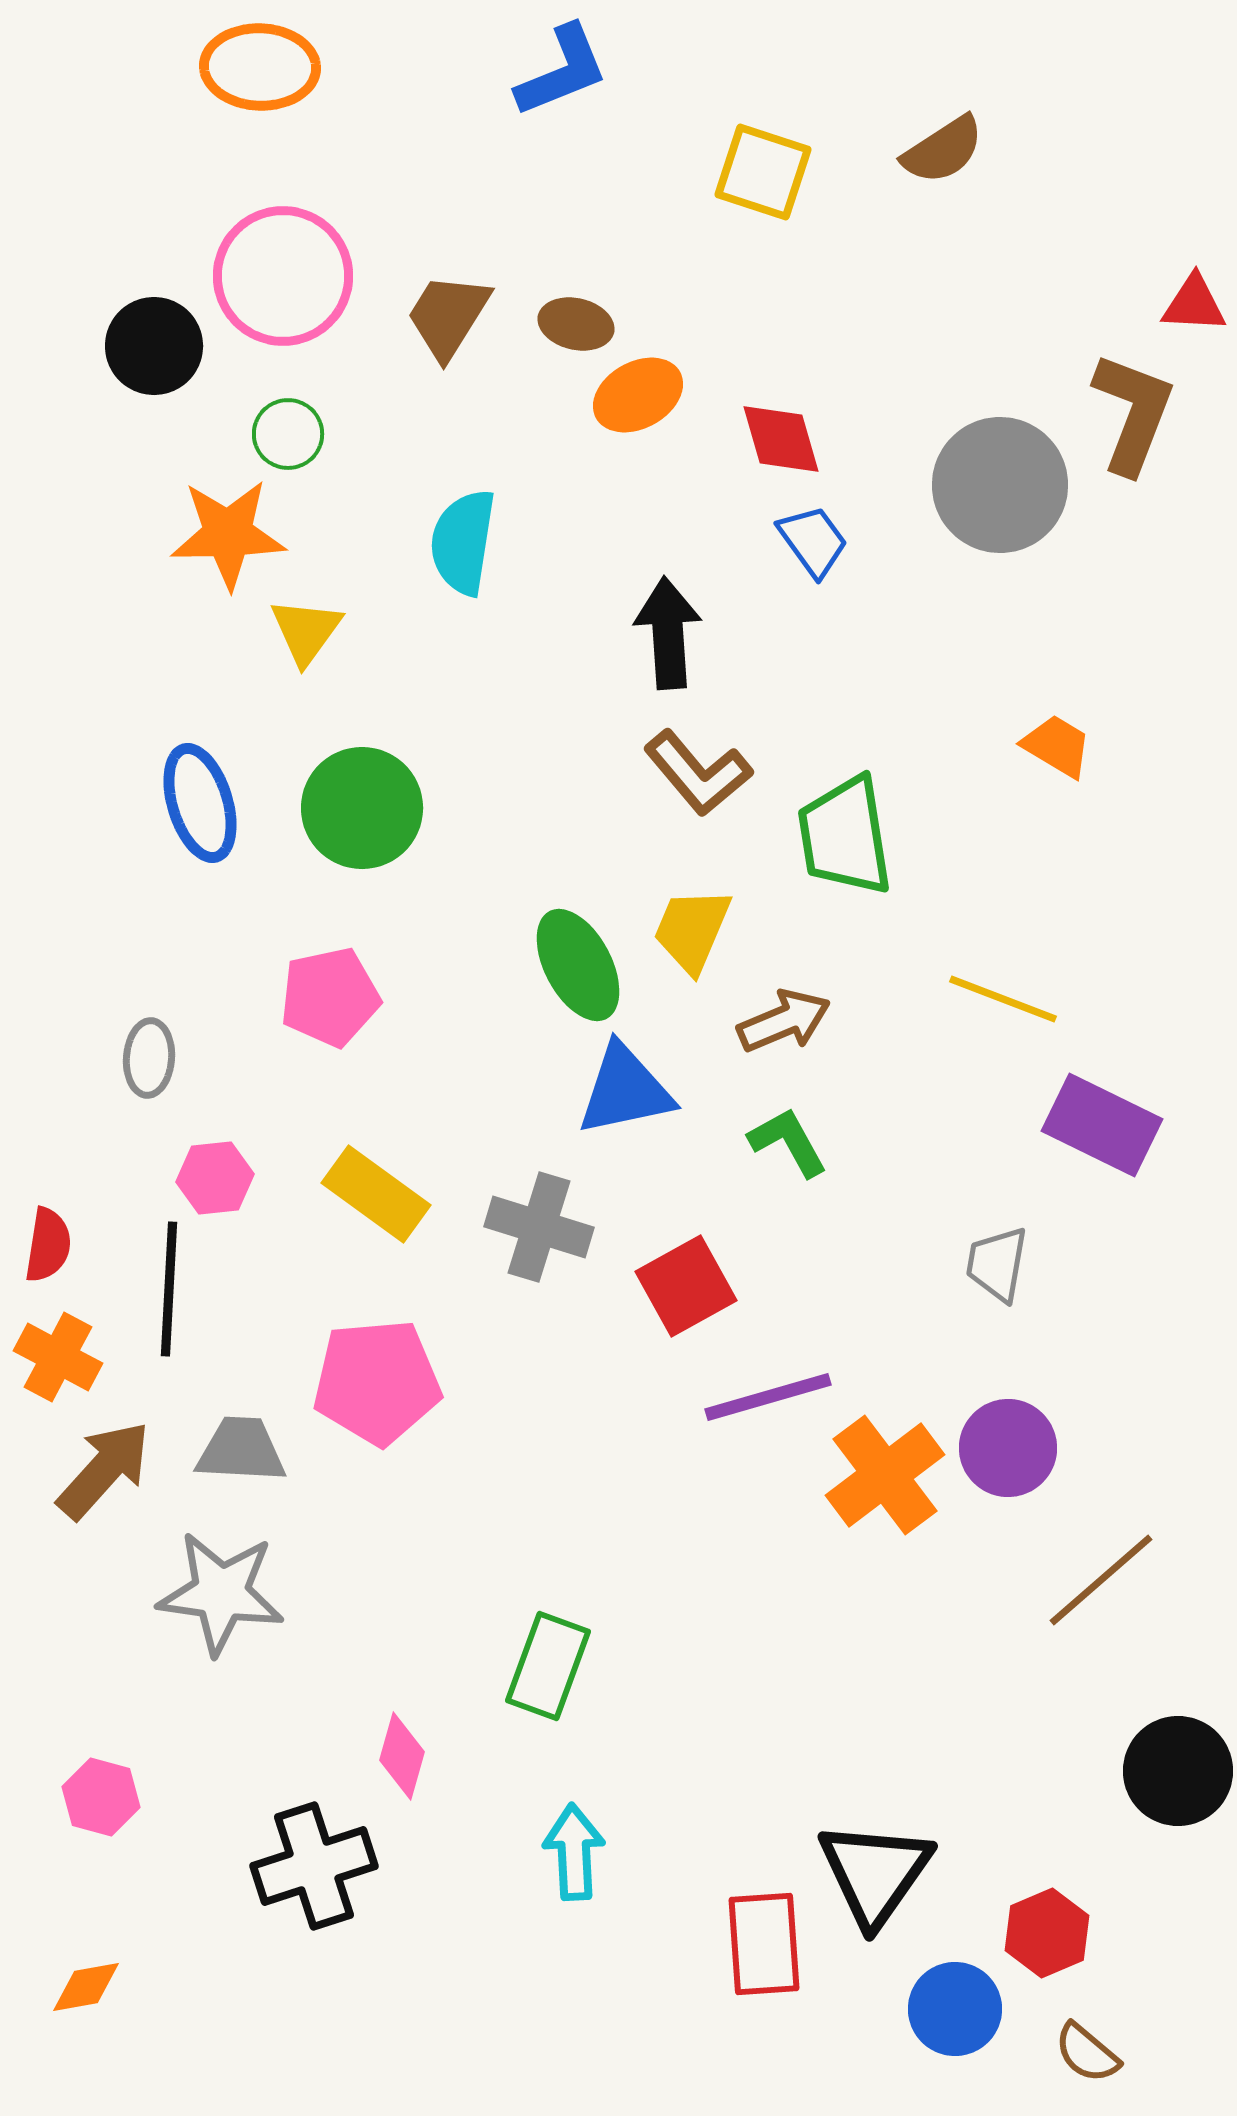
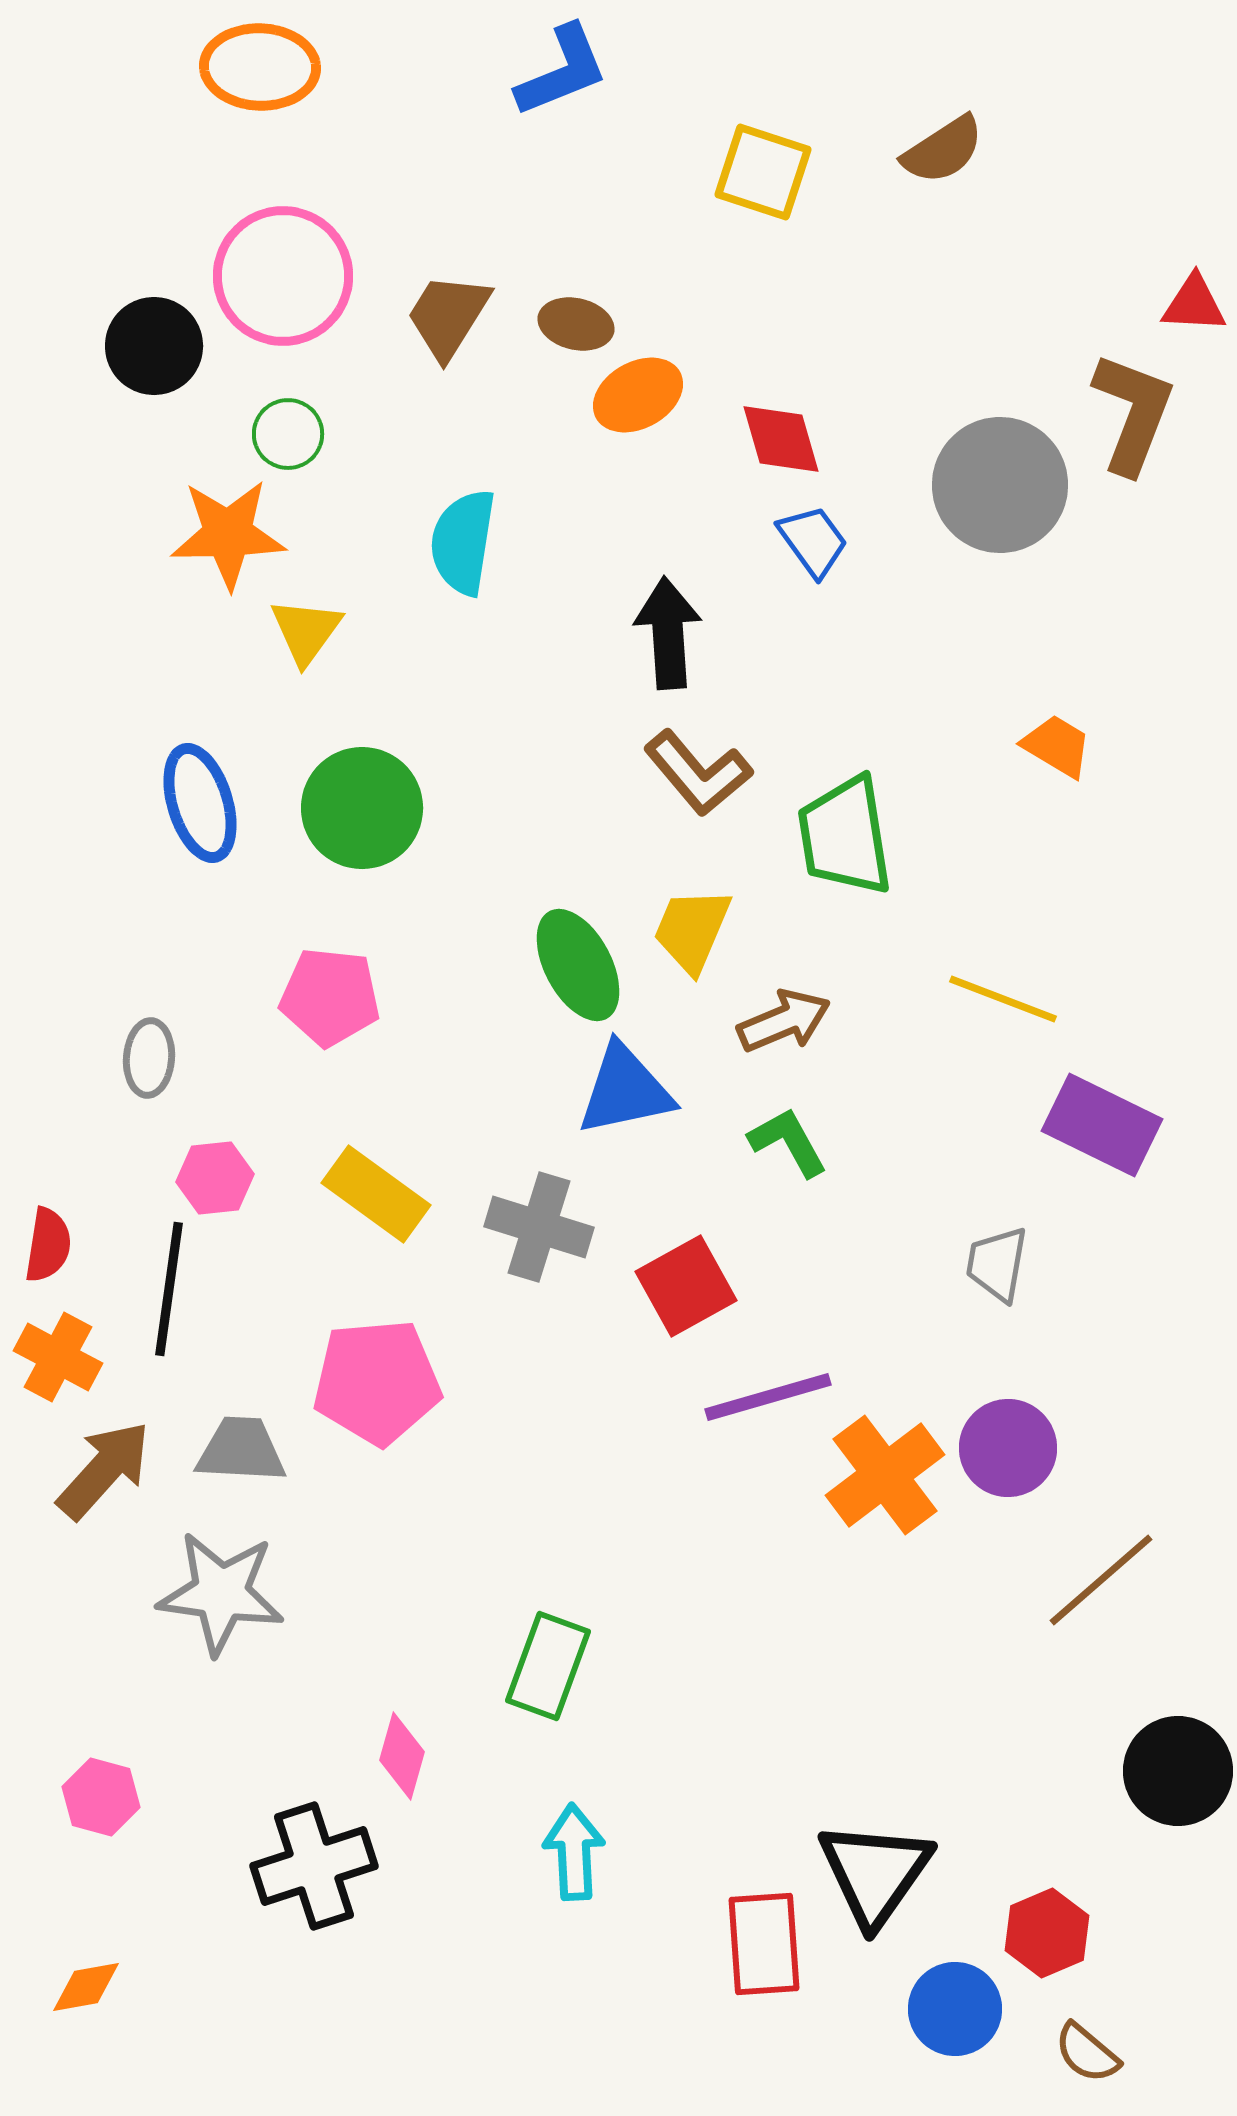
pink pentagon at (330, 997): rotated 18 degrees clockwise
black line at (169, 1289): rotated 5 degrees clockwise
